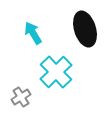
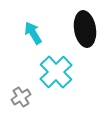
black ellipse: rotated 8 degrees clockwise
